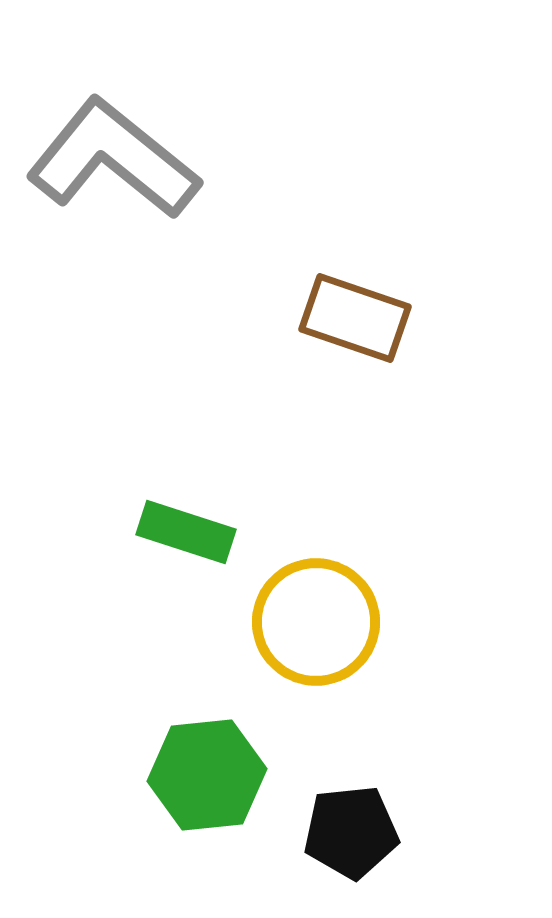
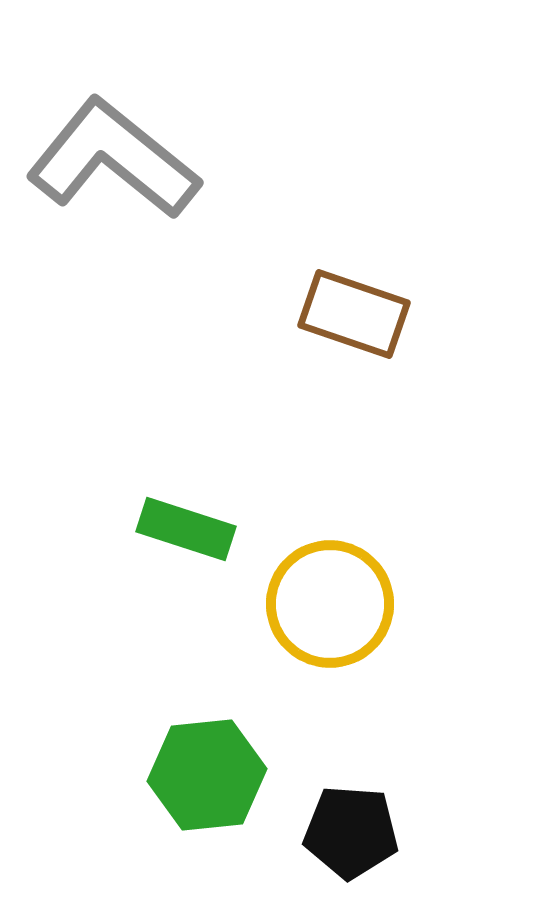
brown rectangle: moved 1 px left, 4 px up
green rectangle: moved 3 px up
yellow circle: moved 14 px right, 18 px up
black pentagon: rotated 10 degrees clockwise
